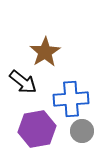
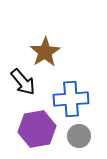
black arrow: rotated 12 degrees clockwise
gray circle: moved 3 px left, 5 px down
